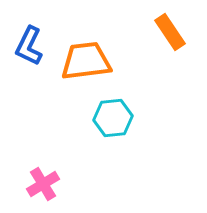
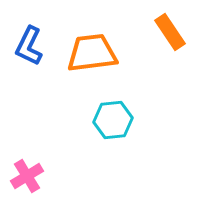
orange trapezoid: moved 6 px right, 8 px up
cyan hexagon: moved 2 px down
pink cross: moved 16 px left, 8 px up
